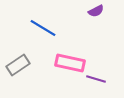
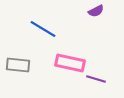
blue line: moved 1 px down
gray rectangle: rotated 40 degrees clockwise
